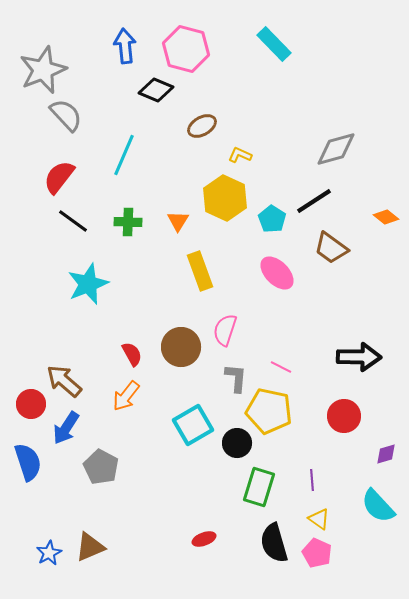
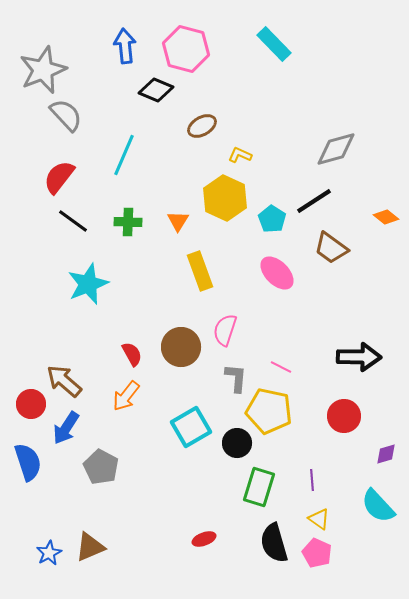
cyan square at (193, 425): moved 2 px left, 2 px down
